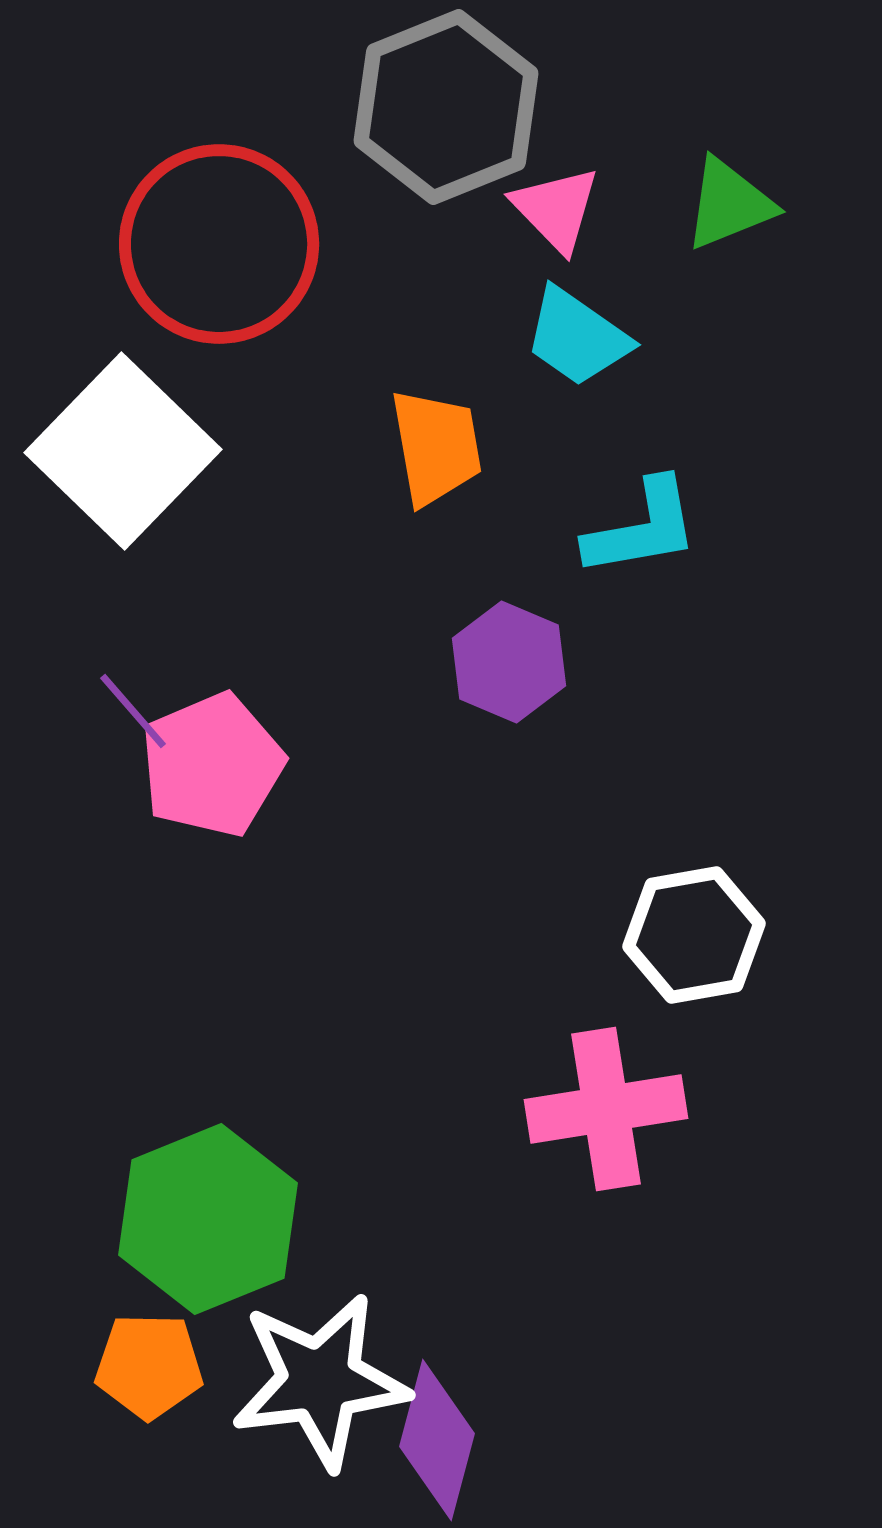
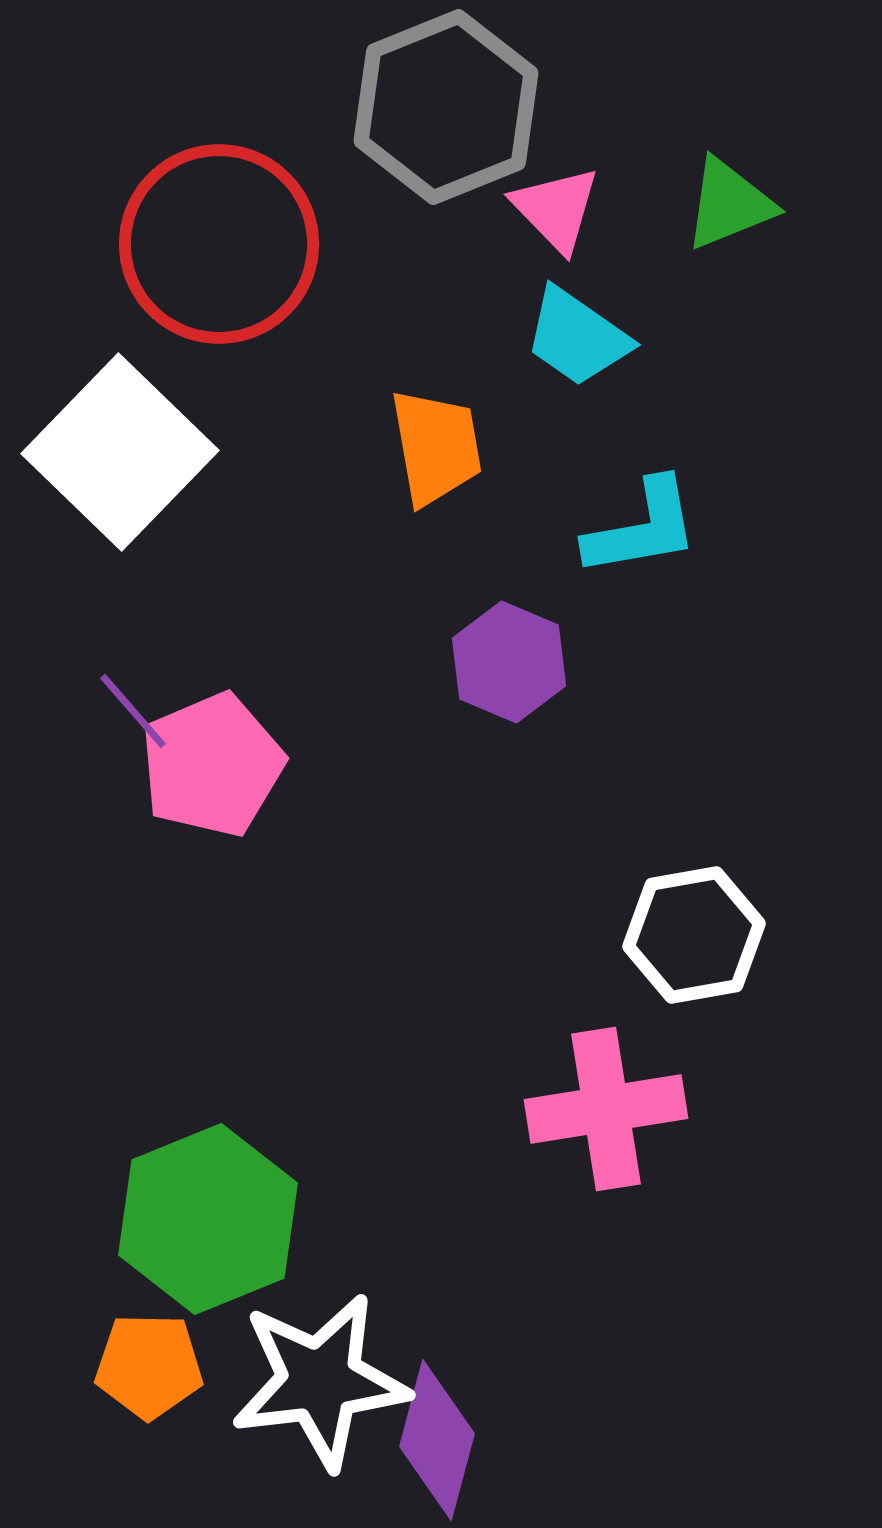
white square: moved 3 px left, 1 px down
